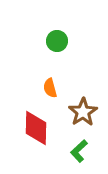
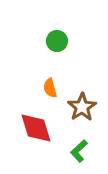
brown star: moved 1 px left, 5 px up
red diamond: rotated 18 degrees counterclockwise
